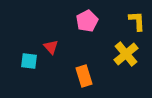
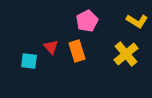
yellow L-shape: rotated 125 degrees clockwise
orange rectangle: moved 7 px left, 25 px up
